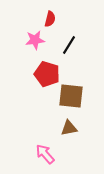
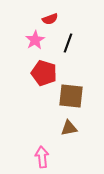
red semicircle: rotated 56 degrees clockwise
pink star: rotated 24 degrees counterclockwise
black line: moved 1 px left, 2 px up; rotated 12 degrees counterclockwise
red pentagon: moved 3 px left, 1 px up
pink arrow: moved 3 px left, 3 px down; rotated 35 degrees clockwise
